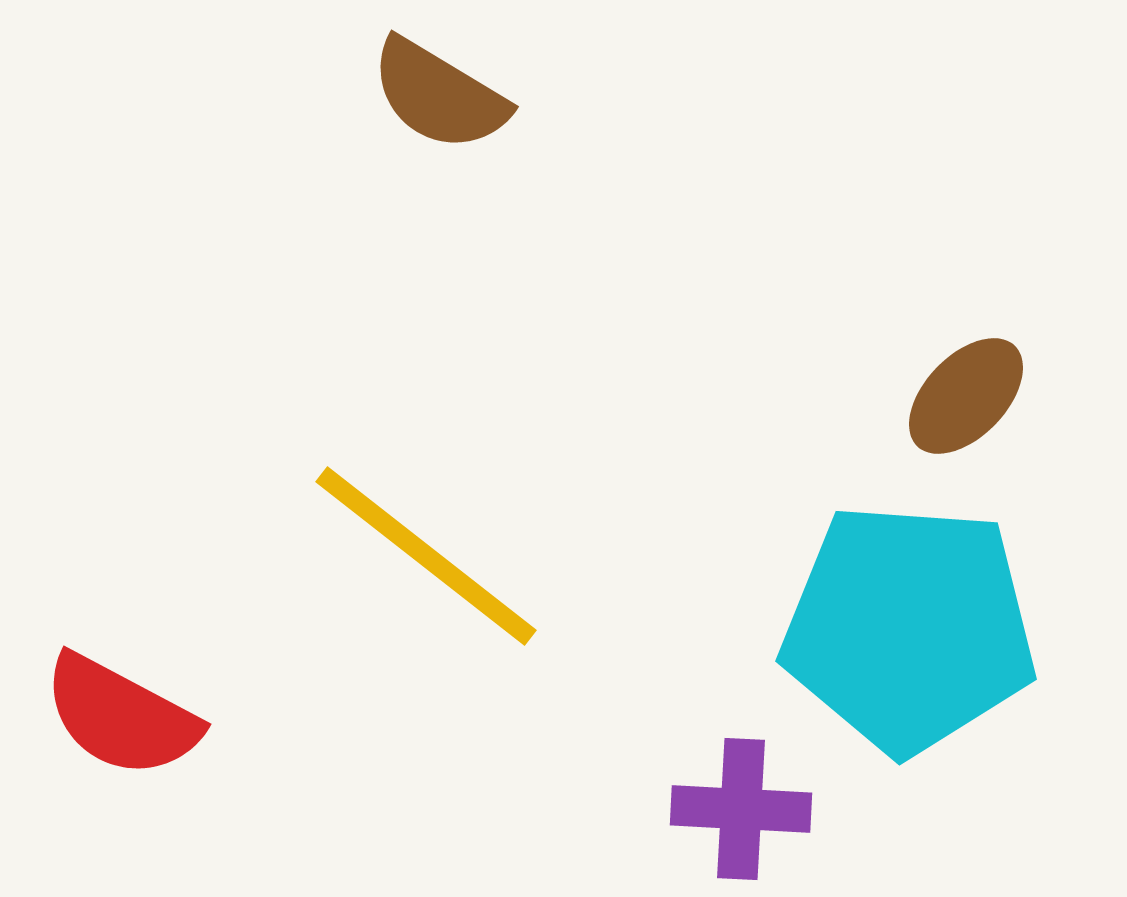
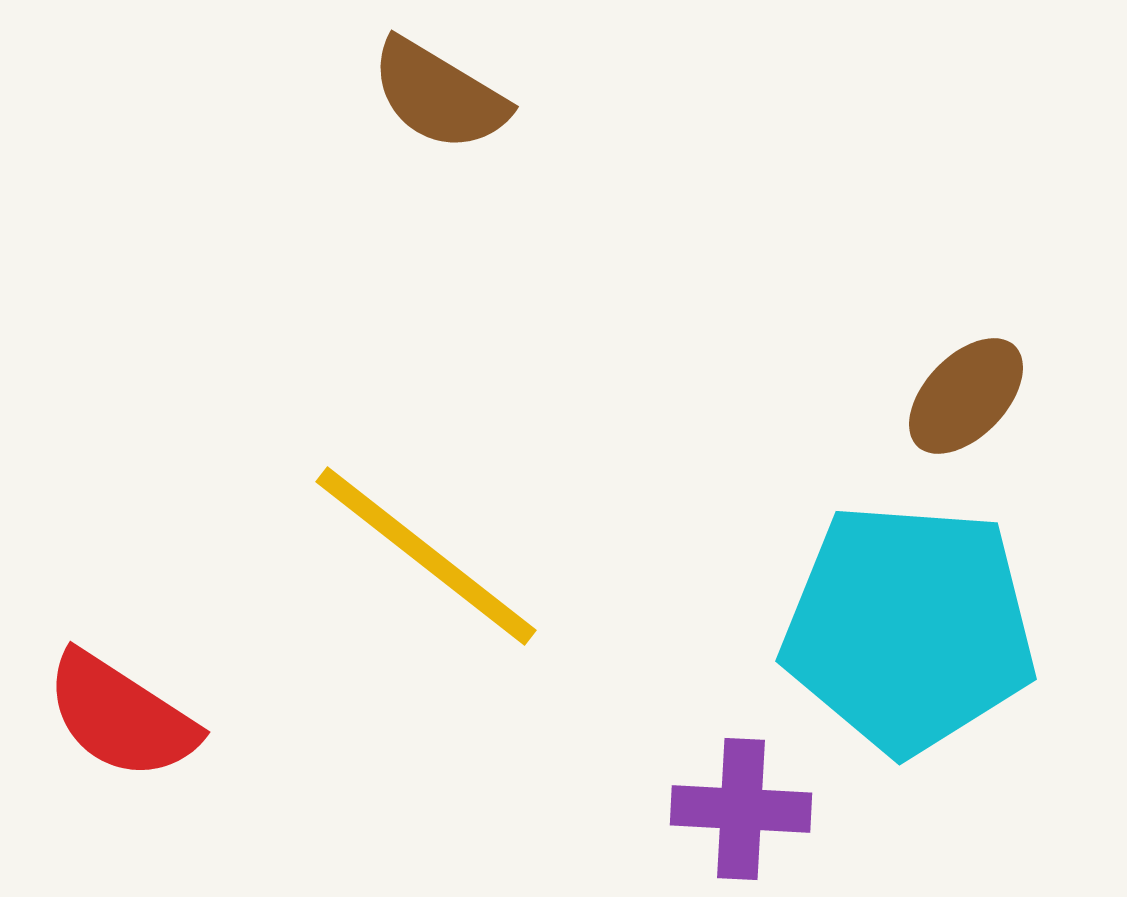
red semicircle: rotated 5 degrees clockwise
